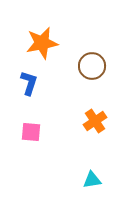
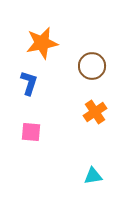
orange cross: moved 9 px up
cyan triangle: moved 1 px right, 4 px up
